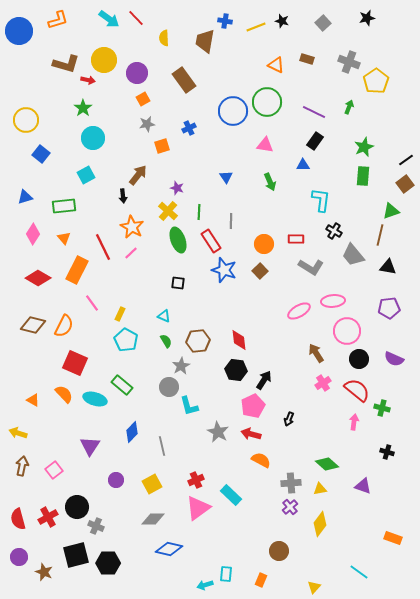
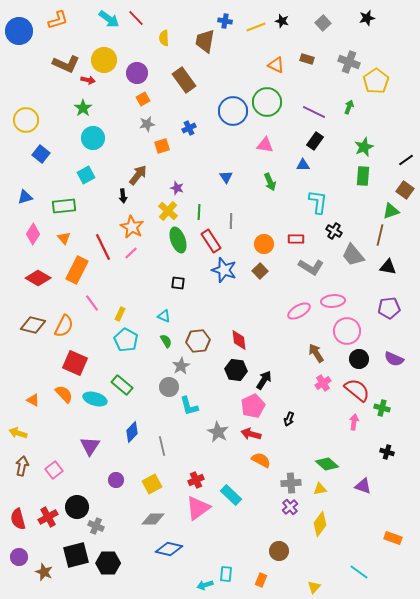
brown L-shape at (66, 64): rotated 8 degrees clockwise
brown square at (405, 184): moved 6 px down; rotated 18 degrees counterclockwise
cyan L-shape at (321, 200): moved 3 px left, 2 px down
